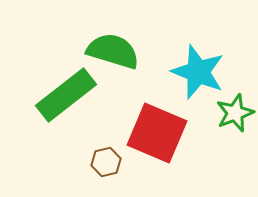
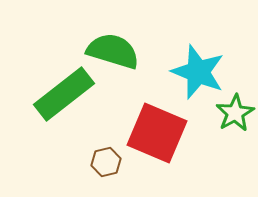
green rectangle: moved 2 px left, 1 px up
green star: rotated 9 degrees counterclockwise
